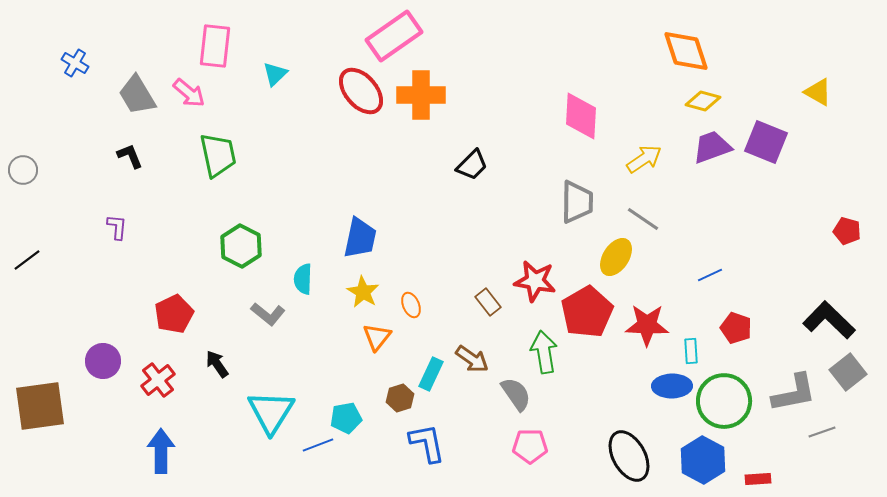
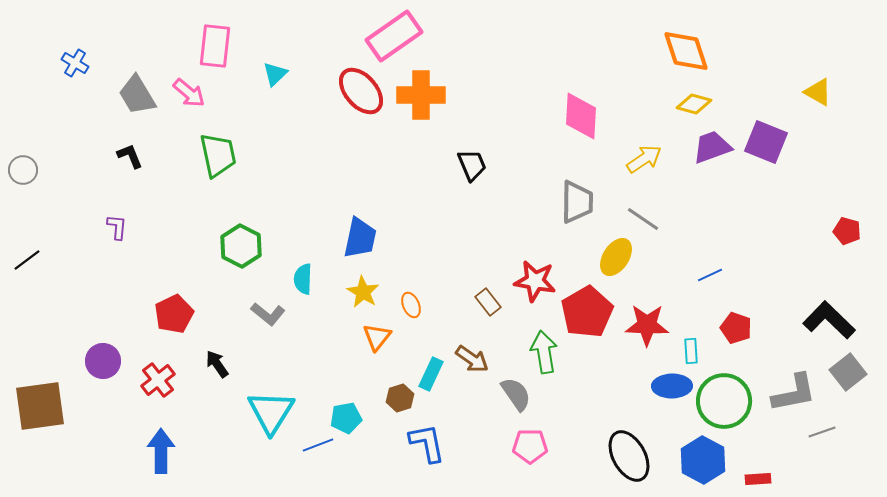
yellow diamond at (703, 101): moved 9 px left, 3 px down
black trapezoid at (472, 165): rotated 68 degrees counterclockwise
